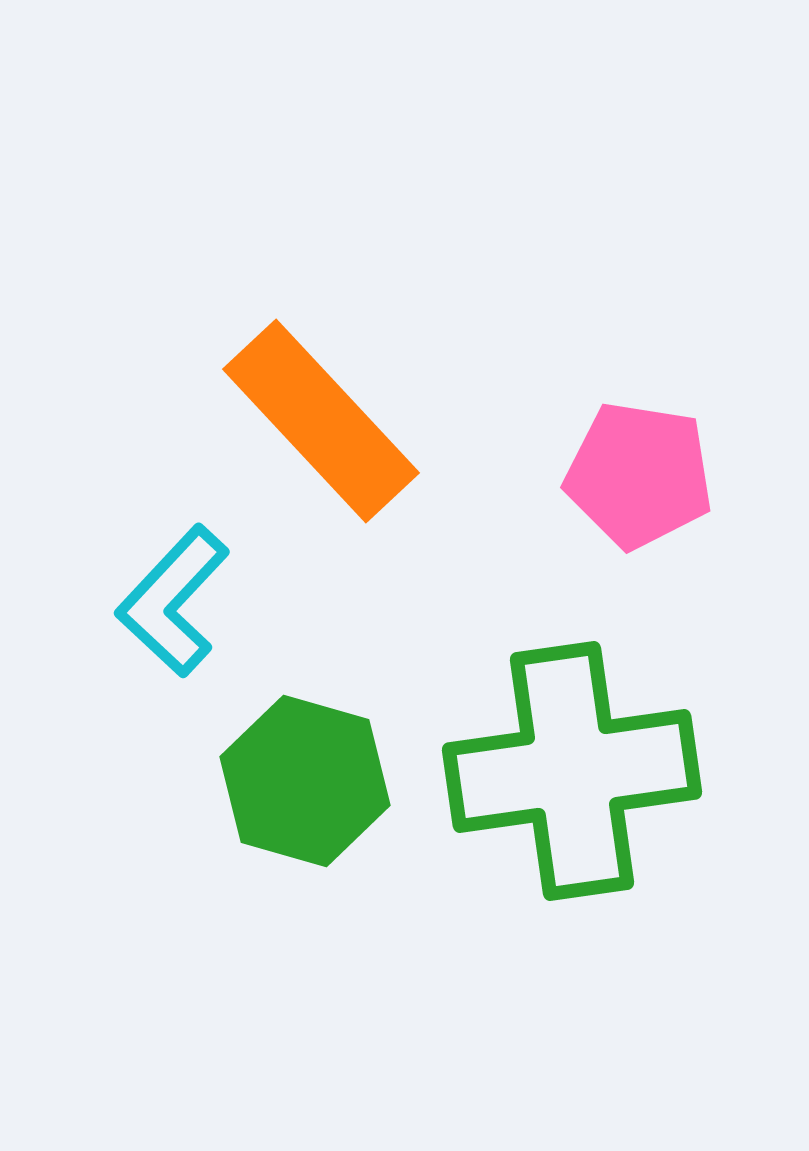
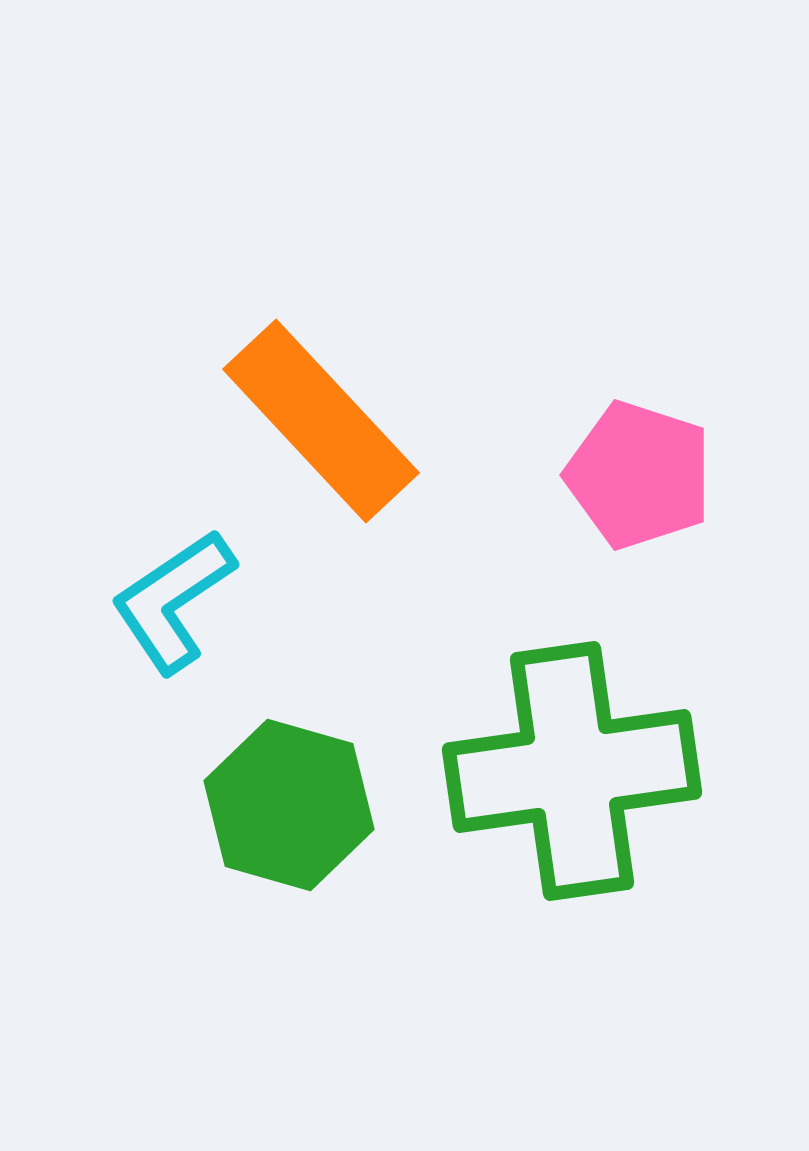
pink pentagon: rotated 9 degrees clockwise
cyan L-shape: rotated 13 degrees clockwise
green hexagon: moved 16 px left, 24 px down
